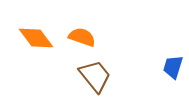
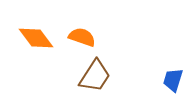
blue trapezoid: moved 13 px down
brown trapezoid: rotated 72 degrees clockwise
